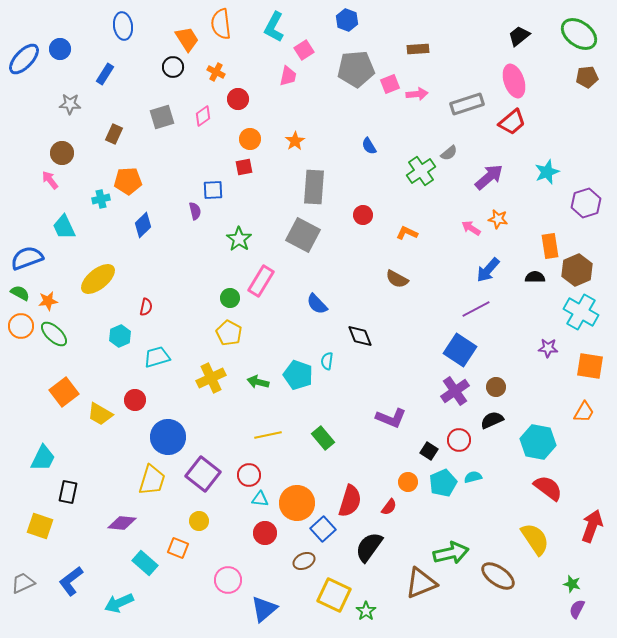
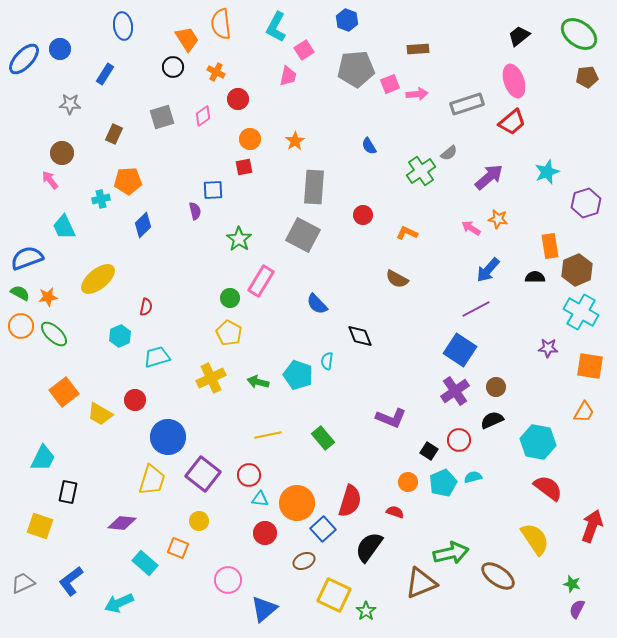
cyan L-shape at (274, 27): moved 2 px right
orange star at (48, 301): moved 4 px up
red semicircle at (389, 507): moved 6 px right, 5 px down; rotated 108 degrees counterclockwise
